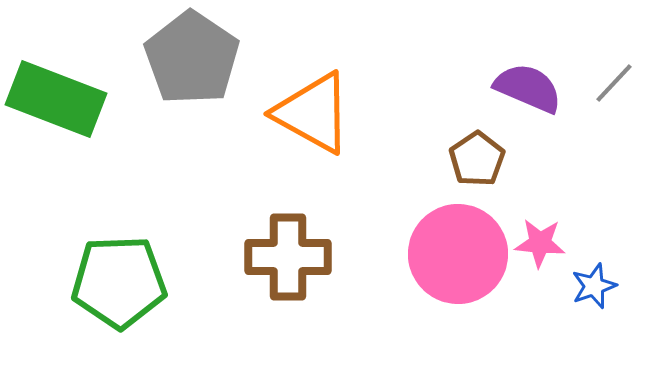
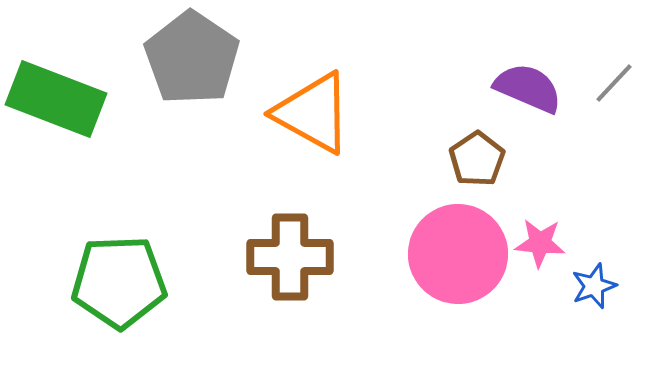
brown cross: moved 2 px right
